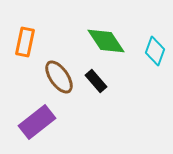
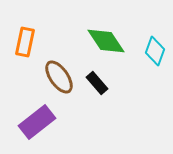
black rectangle: moved 1 px right, 2 px down
